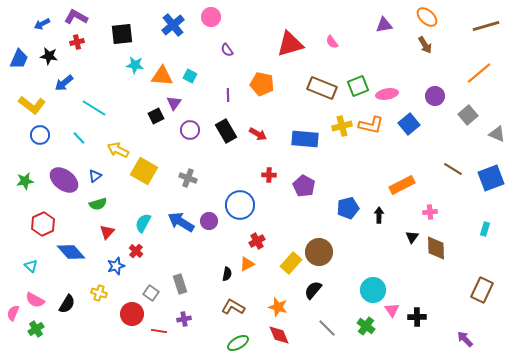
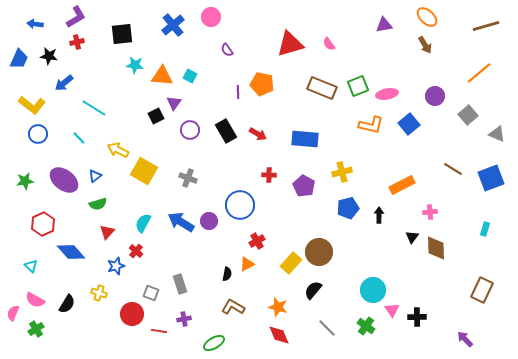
purple L-shape at (76, 17): rotated 120 degrees clockwise
blue arrow at (42, 24): moved 7 px left; rotated 35 degrees clockwise
pink semicircle at (332, 42): moved 3 px left, 2 px down
purple line at (228, 95): moved 10 px right, 3 px up
yellow cross at (342, 126): moved 46 px down
blue circle at (40, 135): moved 2 px left, 1 px up
gray square at (151, 293): rotated 14 degrees counterclockwise
green ellipse at (238, 343): moved 24 px left
